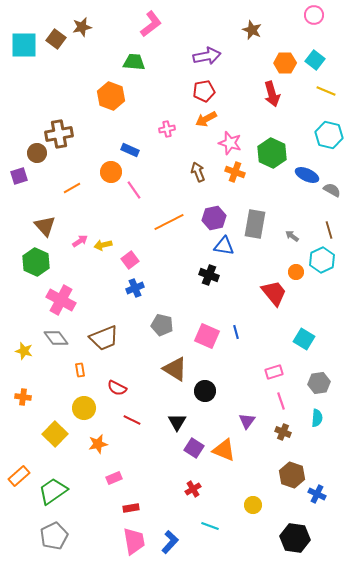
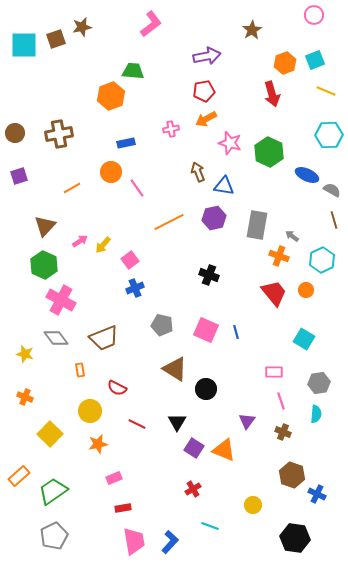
brown star at (252, 30): rotated 18 degrees clockwise
brown square at (56, 39): rotated 36 degrees clockwise
cyan square at (315, 60): rotated 30 degrees clockwise
green trapezoid at (134, 62): moved 1 px left, 9 px down
orange hexagon at (285, 63): rotated 20 degrees counterclockwise
orange hexagon at (111, 96): rotated 20 degrees clockwise
pink cross at (167, 129): moved 4 px right
cyan hexagon at (329, 135): rotated 16 degrees counterclockwise
blue rectangle at (130, 150): moved 4 px left, 7 px up; rotated 36 degrees counterclockwise
brown circle at (37, 153): moved 22 px left, 20 px up
green hexagon at (272, 153): moved 3 px left, 1 px up
orange cross at (235, 172): moved 44 px right, 84 px down
pink line at (134, 190): moved 3 px right, 2 px up
gray rectangle at (255, 224): moved 2 px right, 1 px down
brown triangle at (45, 226): rotated 25 degrees clockwise
brown line at (329, 230): moved 5 px right, 10 px up
yellow arrow at (103, 245): rotated 36 degrees counterclockwise
blue triangle at (224, 246): moved 60 px up
green hexagon at (36, 262): moved 8 px right, 3 px down
orange circle at (296, 272): moved 10 px right, 18 px down
pink square at (207, 336): moved 1 px left, 6 px up
yellow star at (24, 351): moved 1 px right, 3 px down
pink rectangle at (274, 372): rotated 18 degrees clockwise
black circle at (205, 391): moved 1 px right, 2 px up
orange cross at (23, 397): moved 2 px right; rotated 14 degrees clockwise
yellow circle at (84, 408): moved 6 px right, 3 px down
cyan semicircle at (317, 418): moved 1 px left, 4 px up
red line at (132, 420): moved 5 px right, 4 px down
yellow square at (55, 434): moved 5 px left
red rectangle at (131, 508): moved 8 px left
